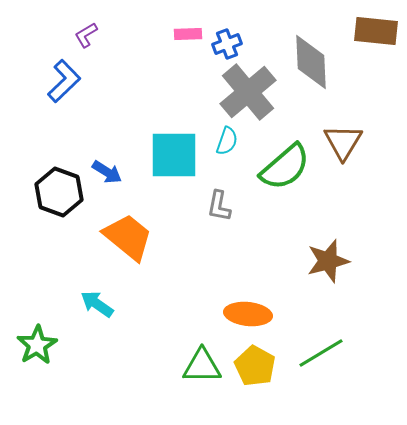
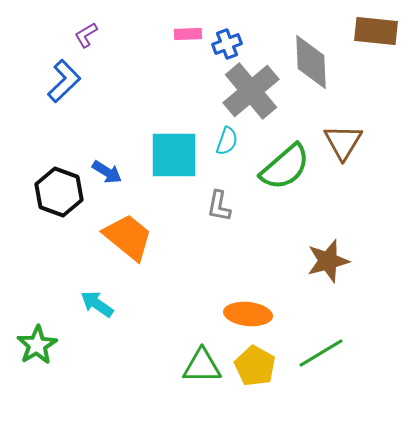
gray cross: moved 3 px right, 1 px up
